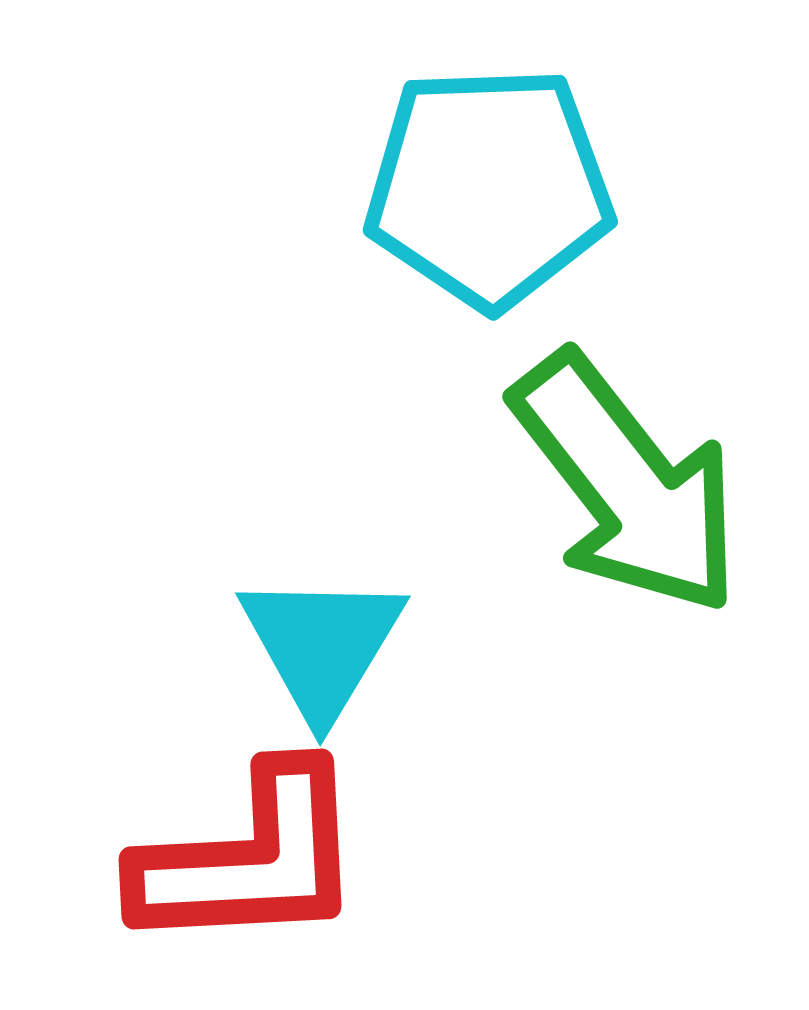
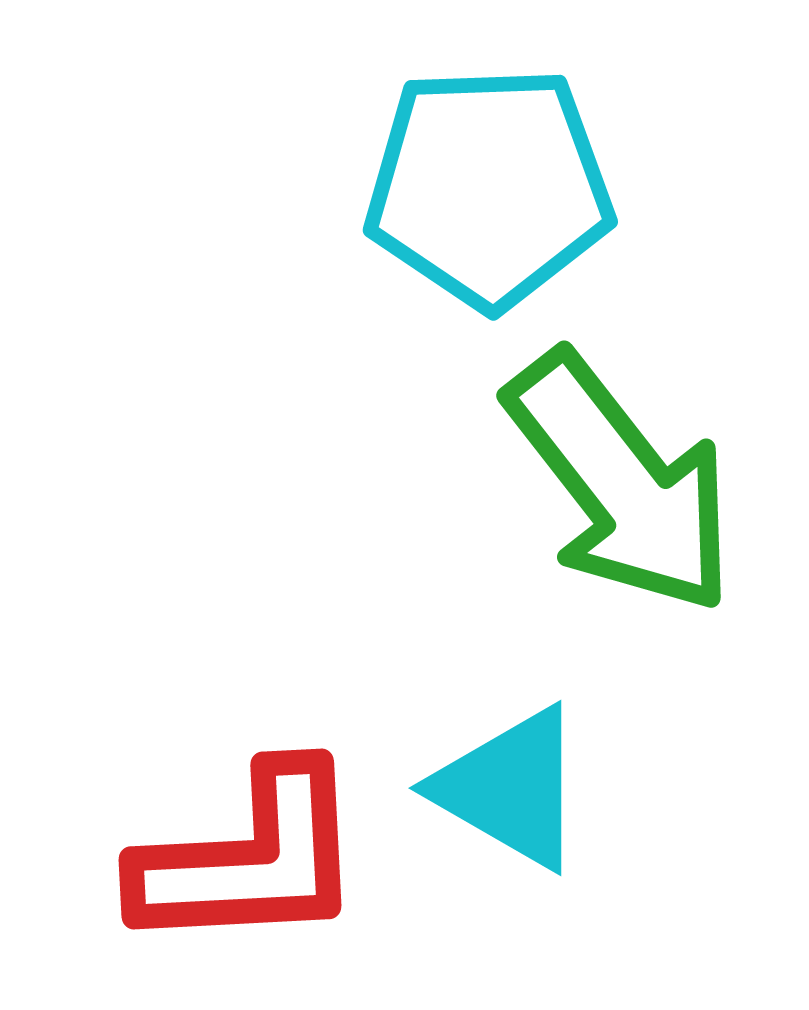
green arrow: moved 6 px left, 1 px up
cyan triangle: moved 188 px right, 143 px down; rotated 31 degrees counterclockwise
